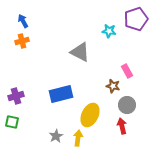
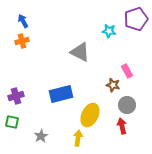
brown star: moved 1 px up
gray star: moved 15 px left
